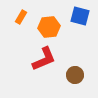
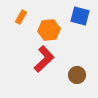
orange hexagon: moved 3 px down
red L-shape: rotated 20 degrees counterclockwise
brown circle: moved 2 px right
